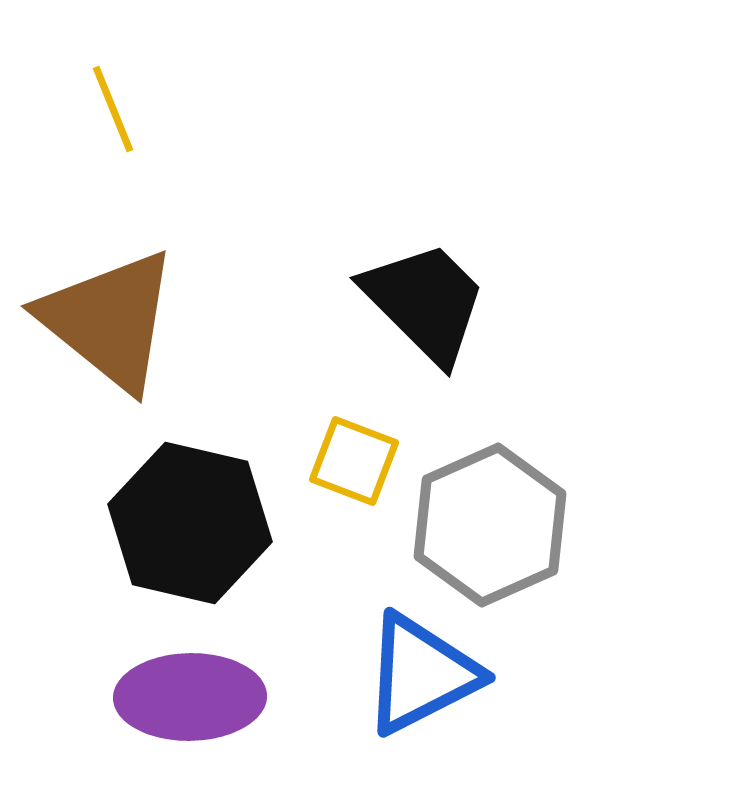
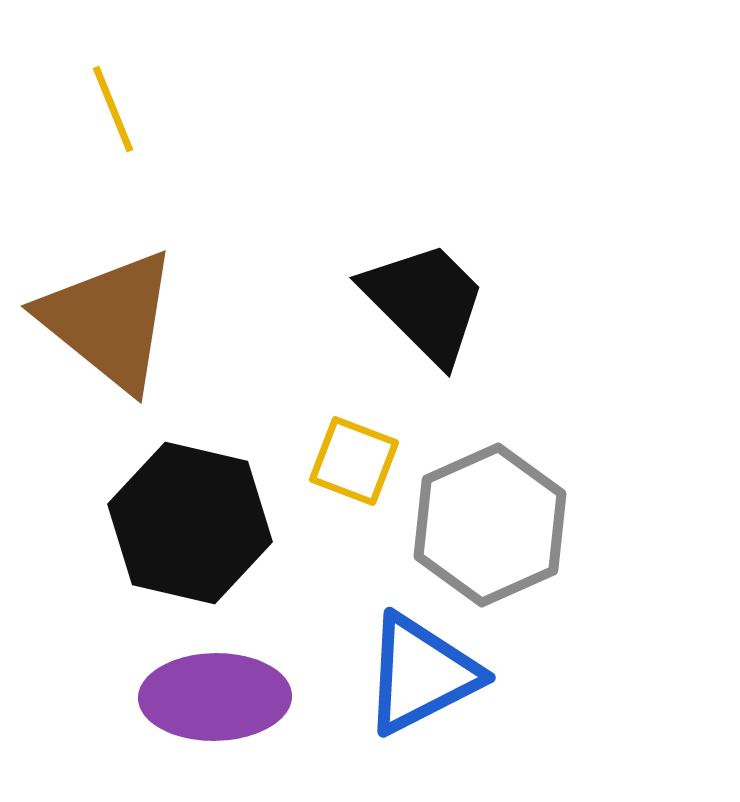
purple ellipse: moved 25 px right
